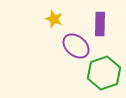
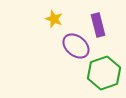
purple rectangle: moved 2 px left, 1 px down; rotated 15 degrees counterclockwise
